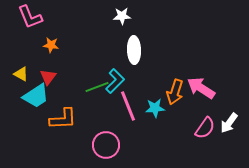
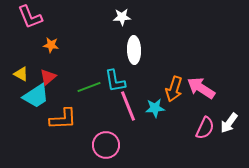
white star: moved 1 px down
red triangle: rotated 12 degrees clockwise
cyan L-shape: rotated 125 degrees clockwise
green line: moved 8 px left
orange arrow: moved 1 px left, 3 px up
pink semicircle: rotated 10 degrees counterclockwise
